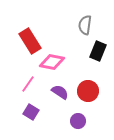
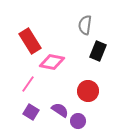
purple semicircle: moved 18 px down
